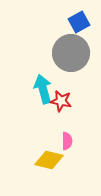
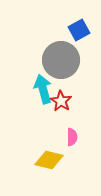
blue square: moved 8 px down
gray circle: moved 10 px left, 7 px down
red star: rotated 20 degrees clockwise
pink semicircle: moved 5 px right, 4 px up
